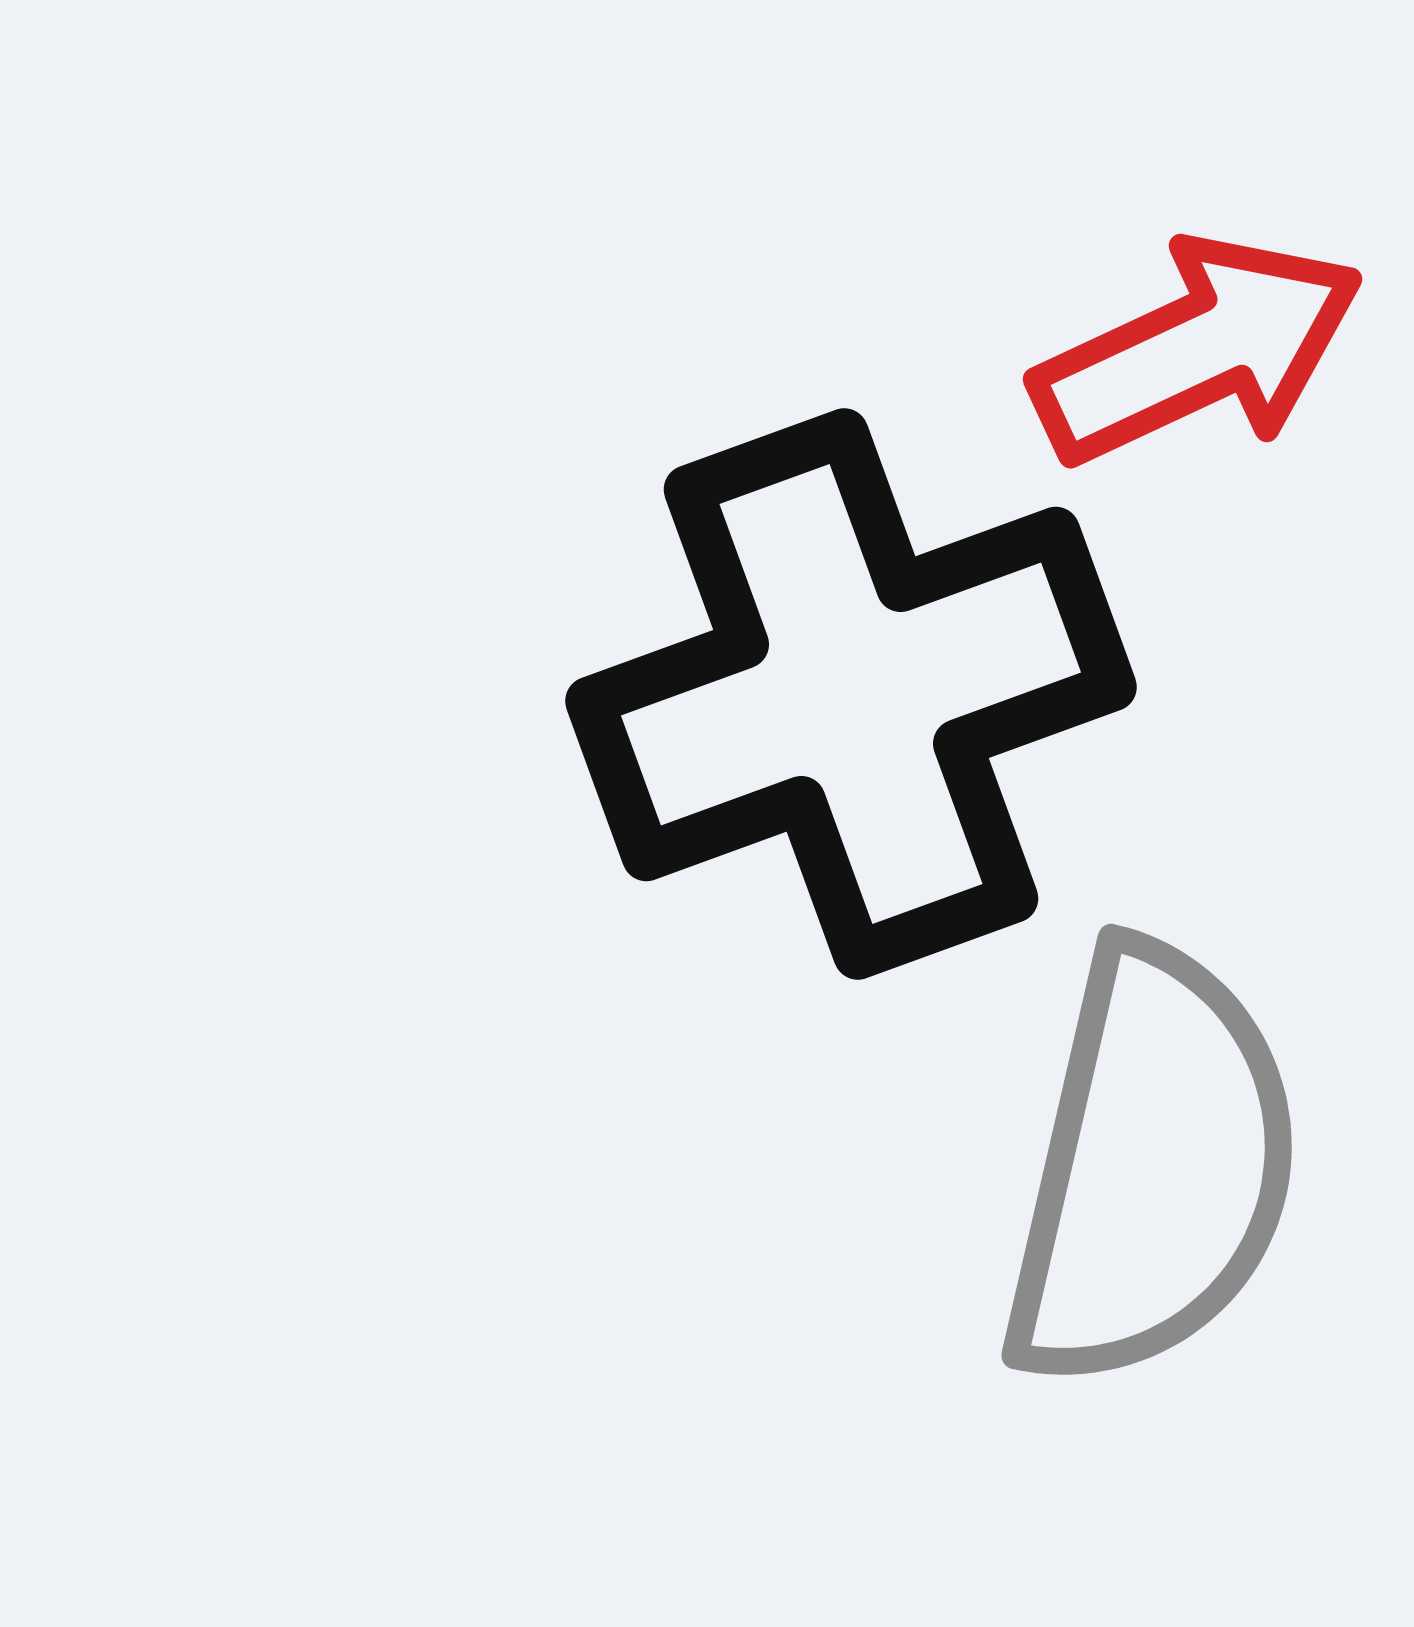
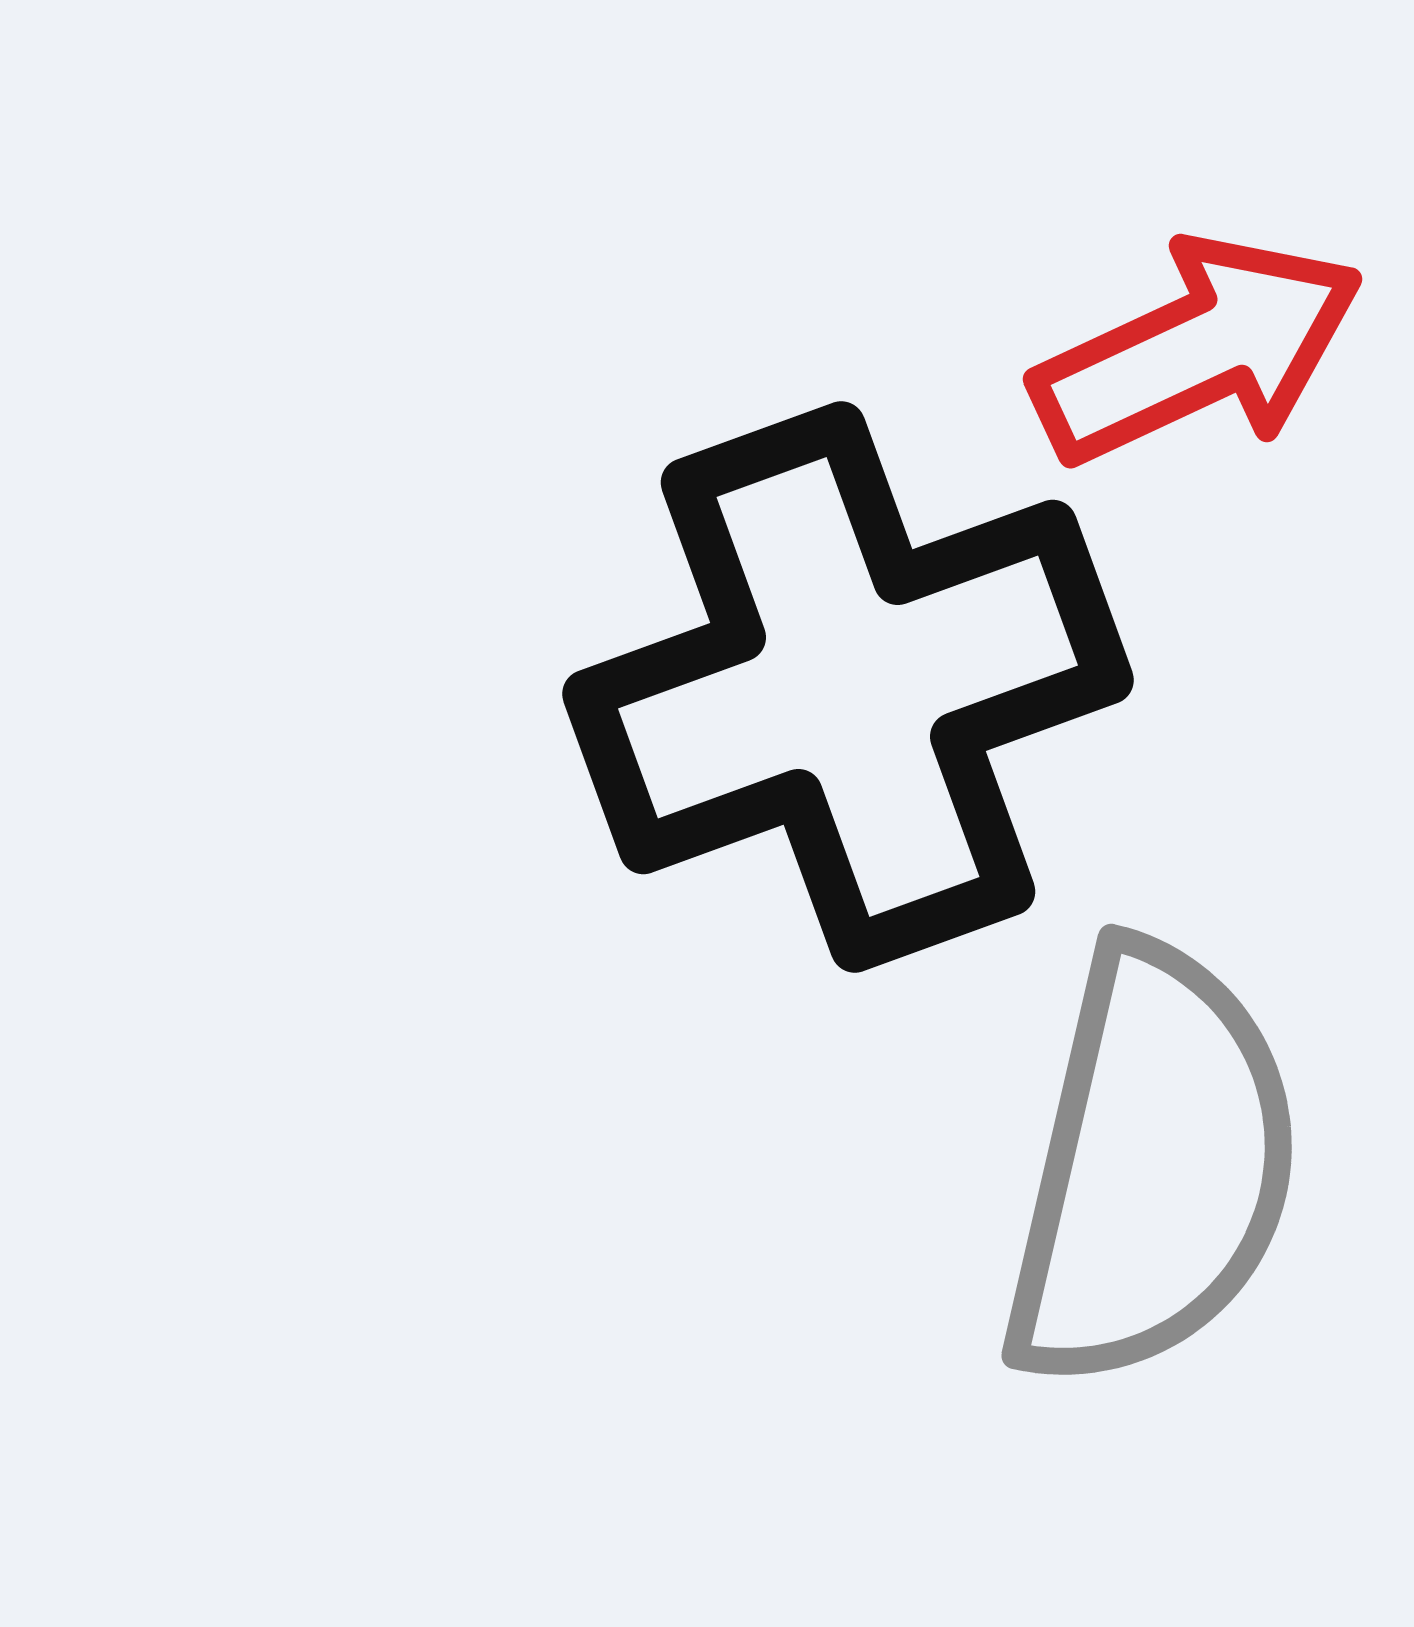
black cross: moved 3 px left, 7 px up
